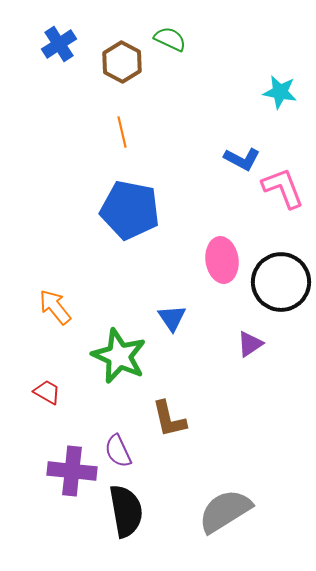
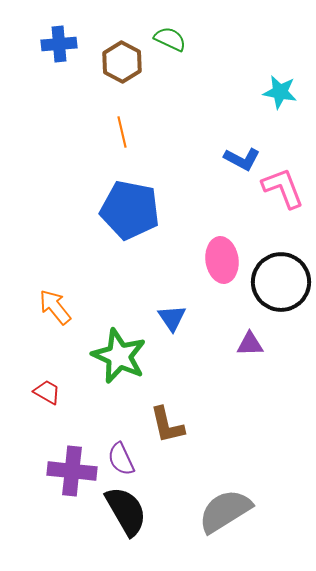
blue cross: rotated 28 degrees clockwise
purple triangle: rotated 32 degrees clockwise
brown L-shape: moved 2 px left, 6 px down
purple semicircle: moved 3 px right, 8 px down
black semicircle: rotated 20 degrees counterclockwise
